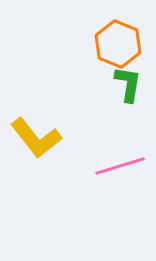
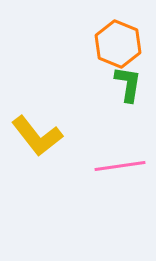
yellow L-shape: moved 1 px right, 2 px up
pink line: rotated 9 degrees clockwise
